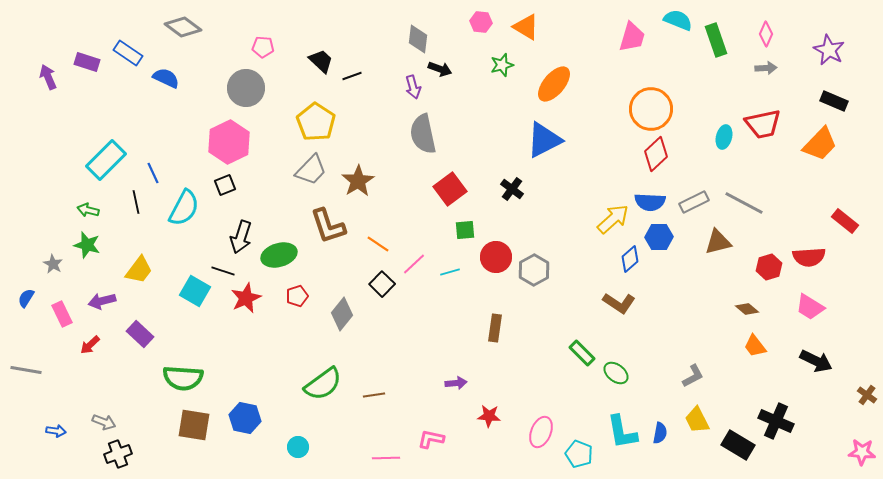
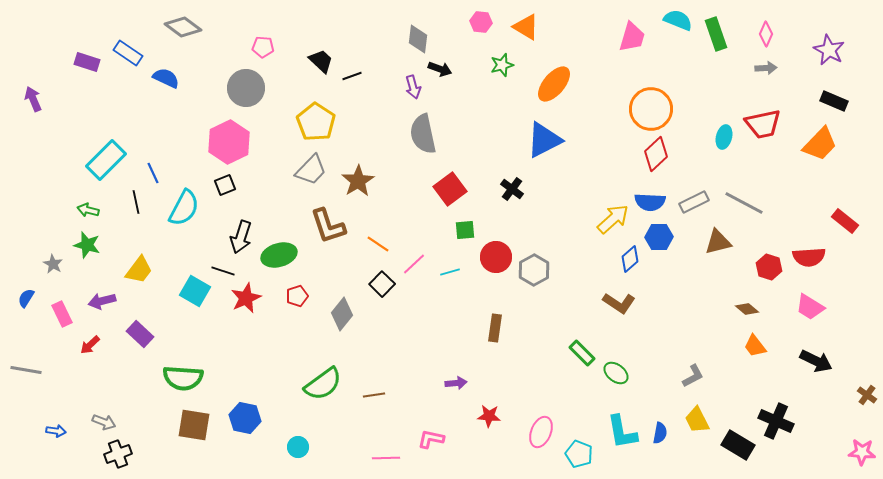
green rectangle at (716, 40): moved 6 px up
purple arrow at (48, 77): moved 15 px left, 22 px down
red hexagon at (769, 267): rotated 25 degrees counterclockwise
